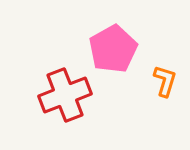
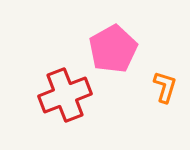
orange L-shape: moved 6 px down
